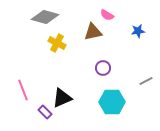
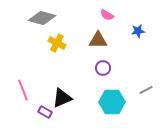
gray diamond: moved 3 px left, 1 px down
brown triangle: moved 5 px right, 8 px down; rotated 12 degrees clockwise
gray line: moved 9 px down
purple rectangle: rotated 16 degrees counterclockwise
